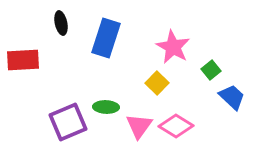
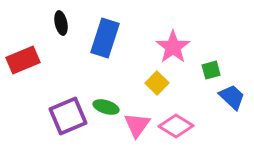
blue rectangle: moved 1 px left
pink star: rotated 8 degrees clockwise
red rectangle: rotated 20 degrees counterclockwise
green square: rotated 24 degrees clockwise
green ellipse: rotated 15 degrees clockwise
purple square: moved 6 px up
pink triangle: moved 2 px left, 1 px up
